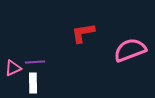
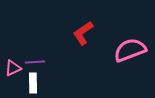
red L-shape: rotated 25 degrees counterclockwise
